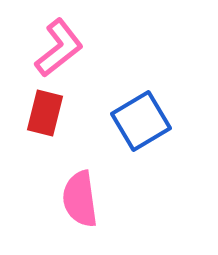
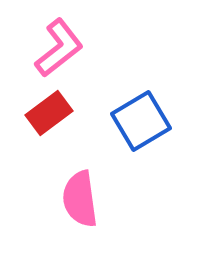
red rectangle: moved 4 px right; rotated 39 degrees clockwise
